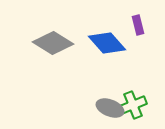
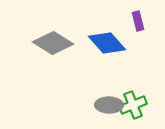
purple rectangle: moved 4 px up
gray ellipse: moved 1 px left, 3 px up; rotated 20 degrees counterclockwise
